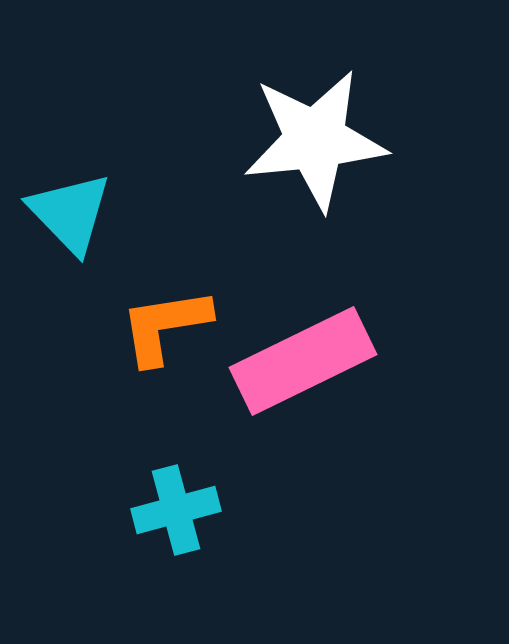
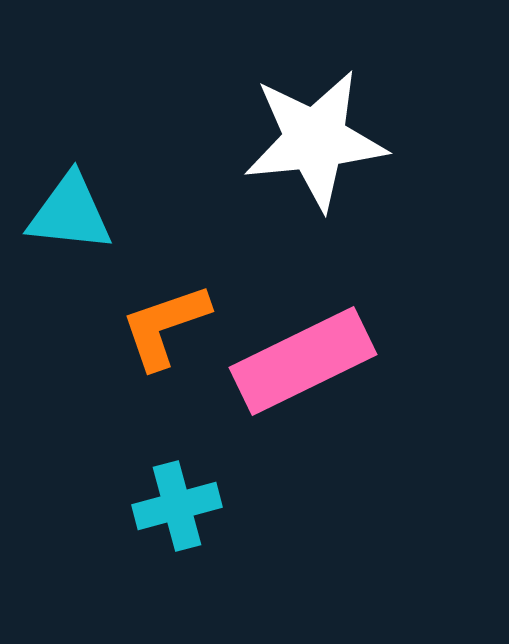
cyan triangle: rotated 40 degrees counterclockwise
orange L-shape: rotated 10 degrees counterclockwise
cyan cross: moved 1 px right, 4 px up
